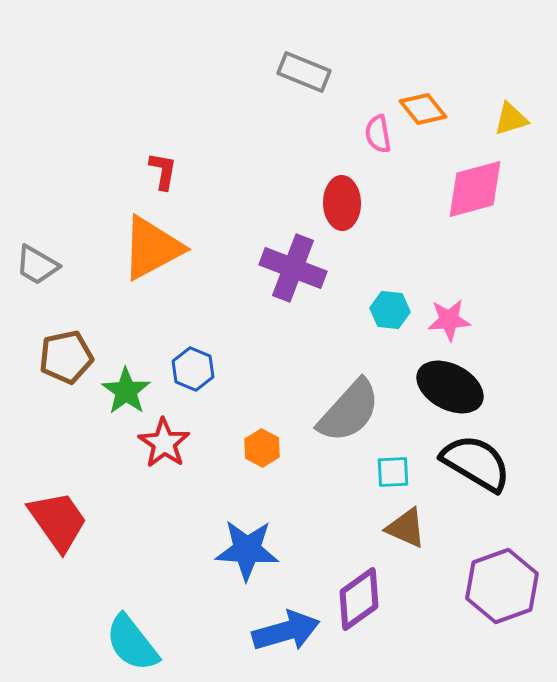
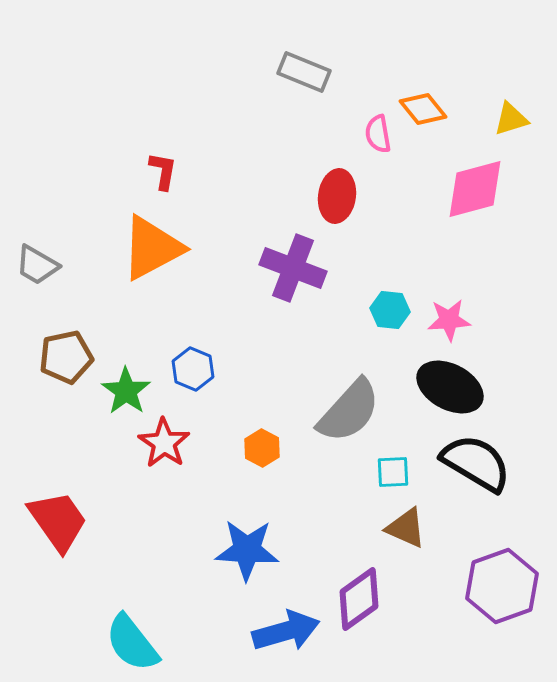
red ellipse: moved 5 px left, 7 px up; rotated 9 degrees clockwise
